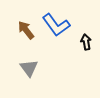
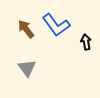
brown arrow: moved 1 px up
gray triangle: moved 2 px left
